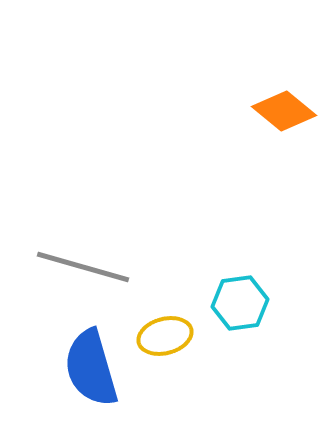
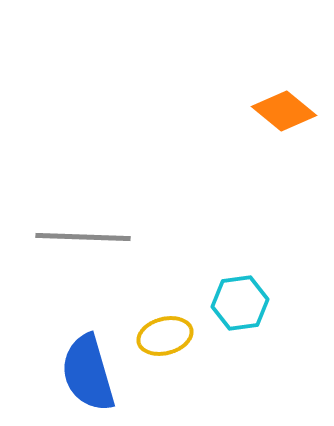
gray line: moved 30 px up; rotated 14 degrees counterclockwise
blue semicircle: moved 3 px left, 5 px down
